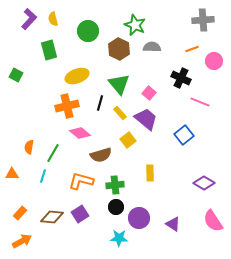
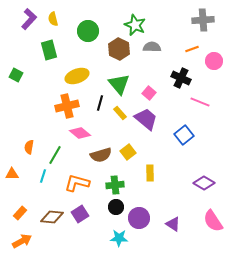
yellow square at (128, 140): moved 12 px down
green line at (53, 153): moved 2 px right, 2 px down
orange L-shape at (81, 181): moved 4 px left, 2 px down
